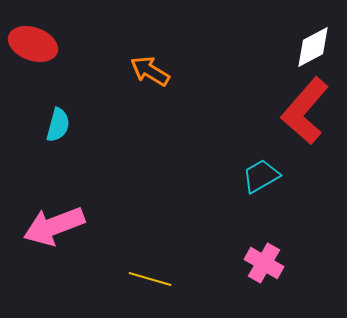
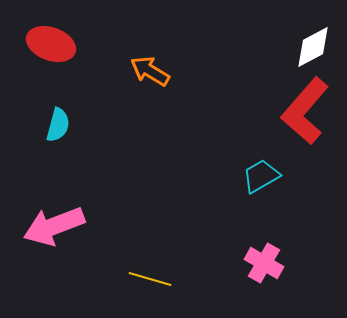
red ellipse: moved 18 px right
